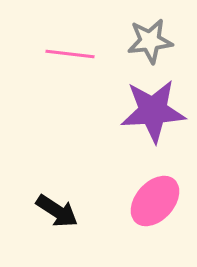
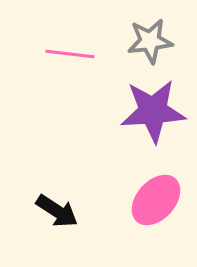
pink ellipse: moved 1 px right, 1 px up
